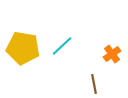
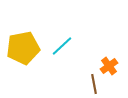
yellow pentagon: rotated 20 degrees counterclockwise
orange cross: moved 3 px left, 12 px down
